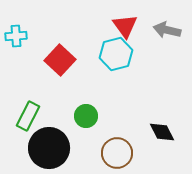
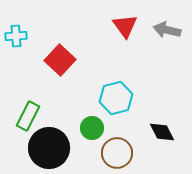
cyan hexagon: moved 44 px down
green circle: moved 6 px right, 12 px down
